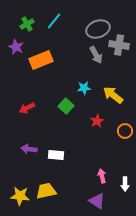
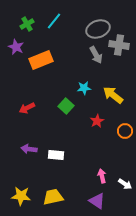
white arrow: rotated 56 degrees counterclockwise
yellow trapezoid: moved 7 px right, 6 px down
yellow star: moved 1 px right
